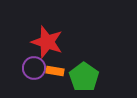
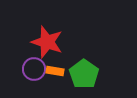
purple circle: moved 1 px down
green pentagon: moved 3 px up
